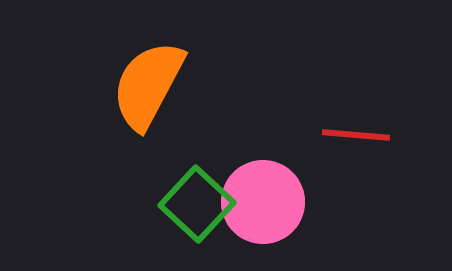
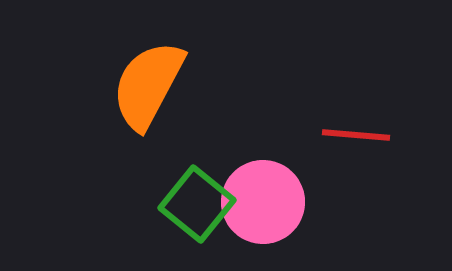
green square: rotated 4 degrees counterclockwise
